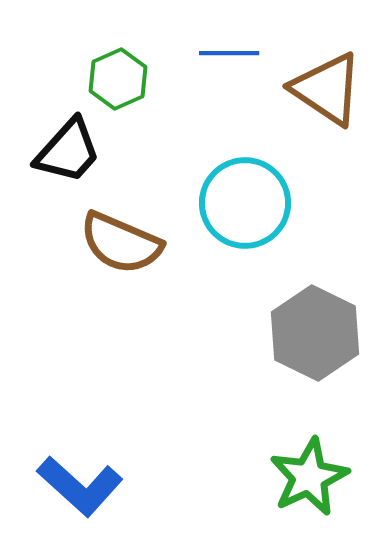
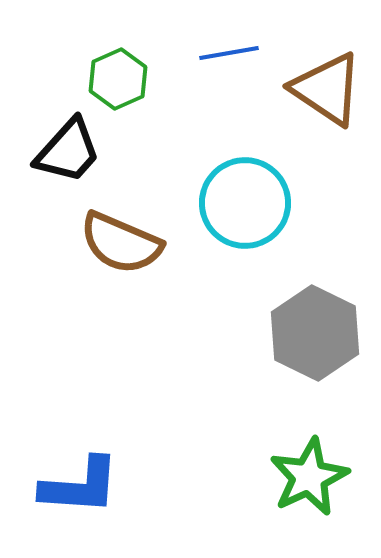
blue line: rotated 10 degrees counterclockwise
blue L-shape: rotated 38 degrees counterclockwise
